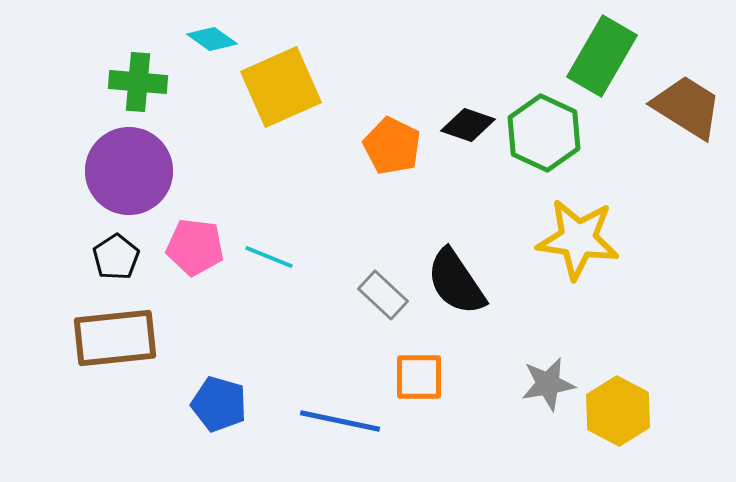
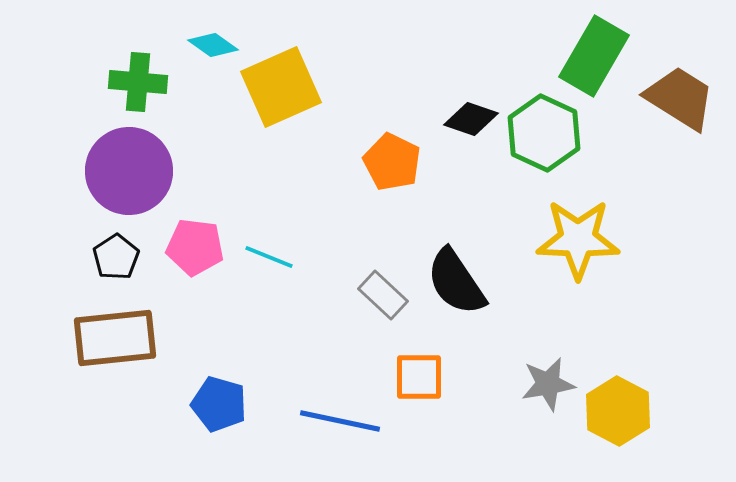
cyan diamond: moved 1 px right, 6 px down
green rectangle: moved 8 px left
brown trapezoid: moved 7 px left, 9 px up
black diamond: moved 3 px right, 6 px up
orange pentagon: moved 16 px down
yellow star: rotated 6 degrees counterclockwise
